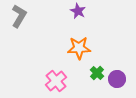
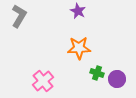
green cross: rotated 24 degrees counterclockwise
pink cross: moved 13 px left
